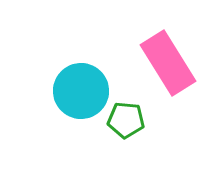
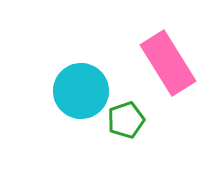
green pentagon: rotated 24 degrees counterclockwise
